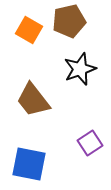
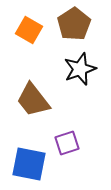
brown pentagon: moved 5 px right, 3 px down; rotated 20 degrees counterclockwise
purple square: moved 23 px left; rotated 15 degrees clockwise
